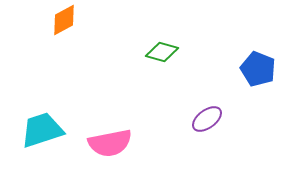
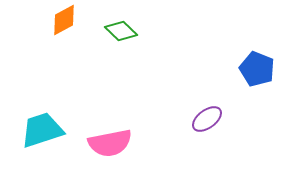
green diamond: moved 41 px left, 21 px up; rotated 28 degrees clockwise
blue pentagon: moved 1 px left
